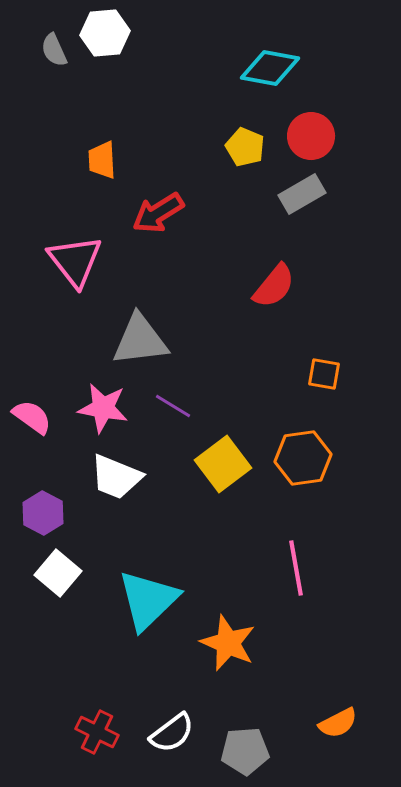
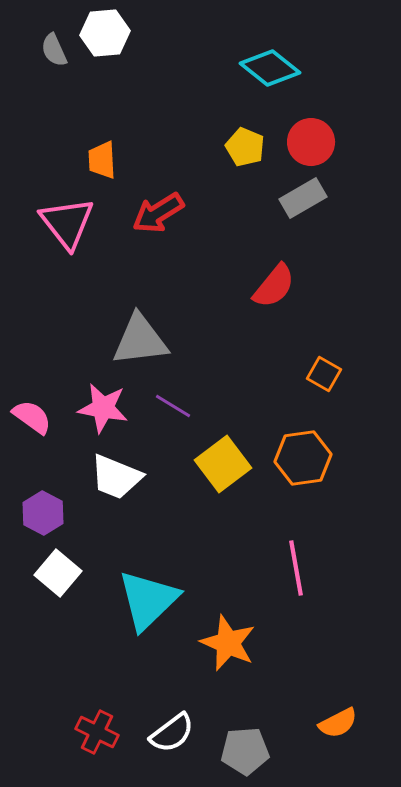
cyan diamond: rotated 28 degrees clockwise
red circle: moved 6 px down
gray rectangle: moved 1 px right, 4 px down
pink triangle: moved 8 px left, 38 px up
orange square: rotated 20 degrees clockwise
